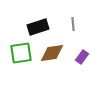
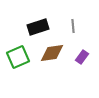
gray line: moved 2 px down
green square: moved 3 px left, 4 px down; rotated 15 degrees counterclockwise
